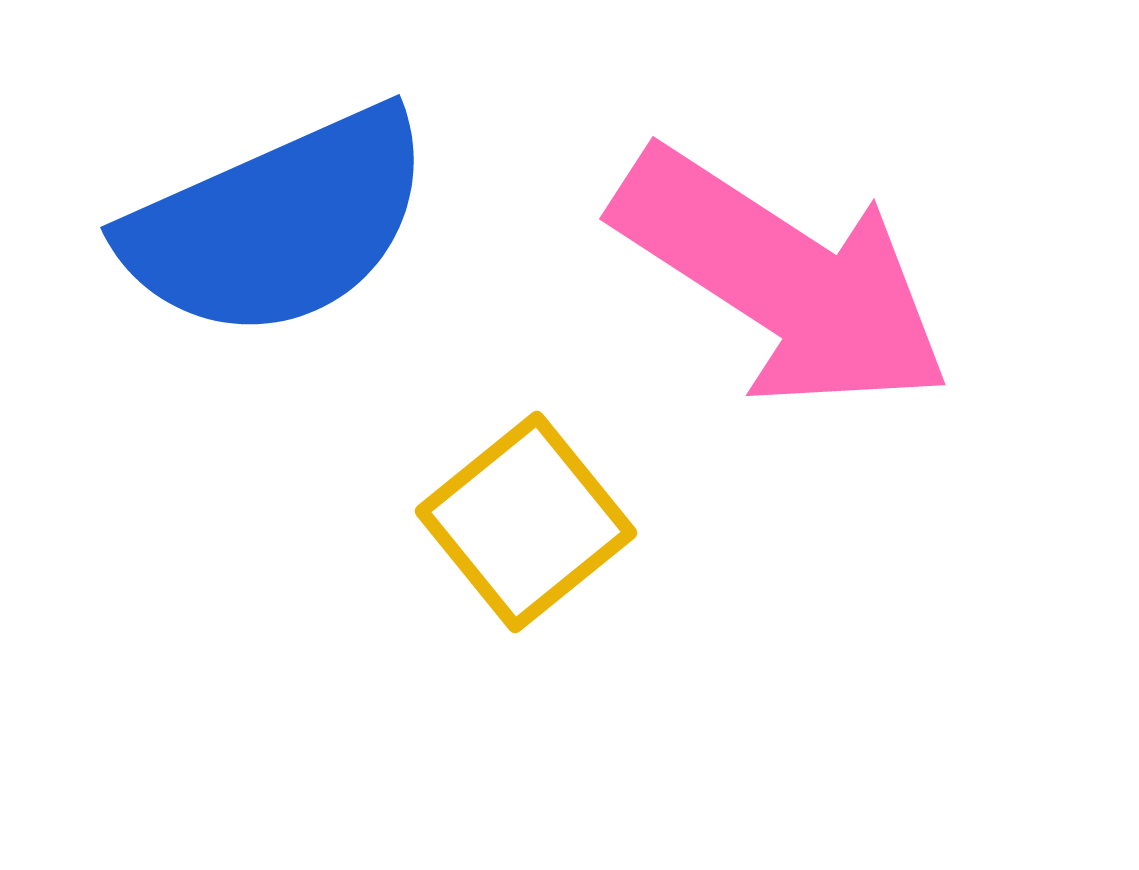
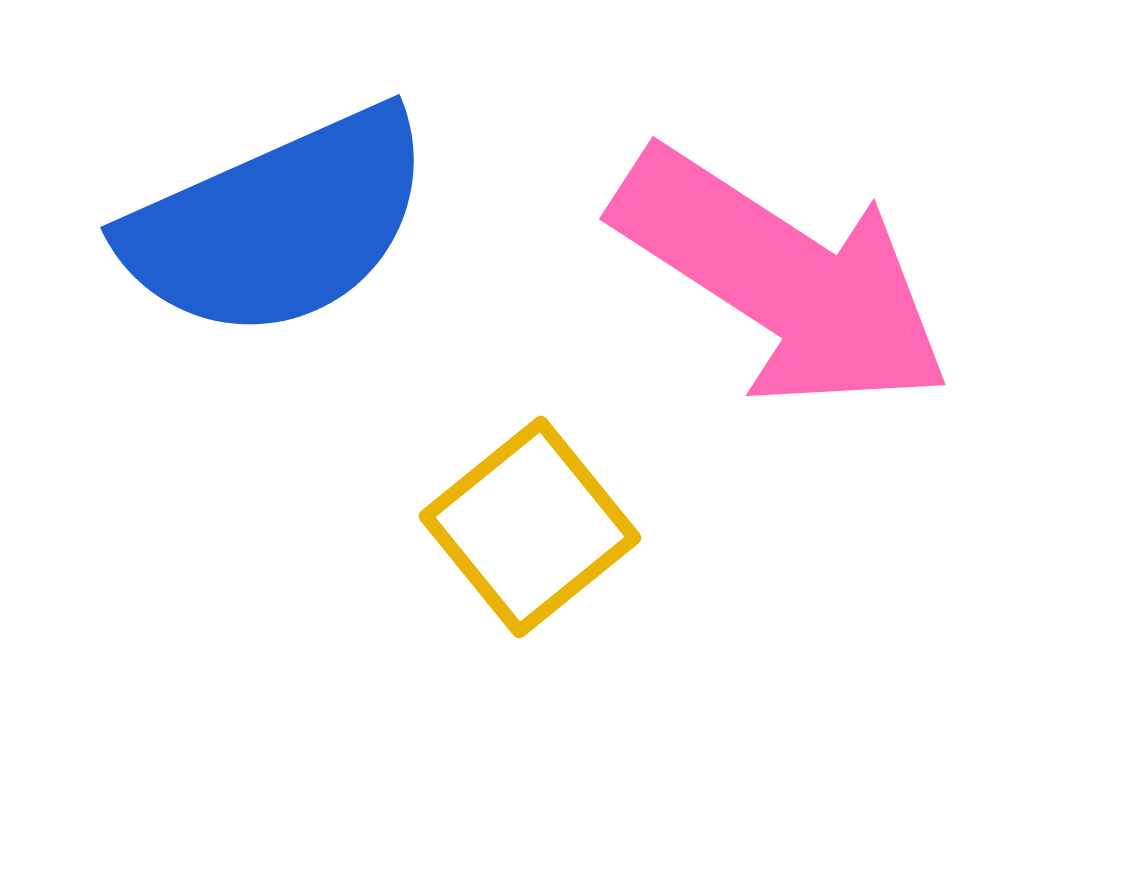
yellow square: moved 4 px right, 5 px down
